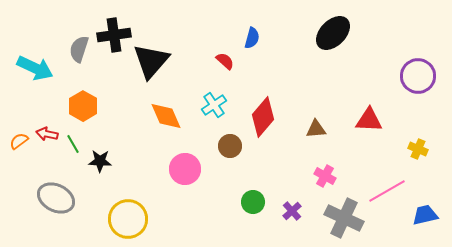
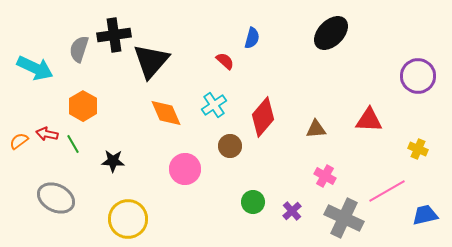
black ellipse: moved 2 px left
orange diamond: moved 3 px up
black star: moved 13 px right
